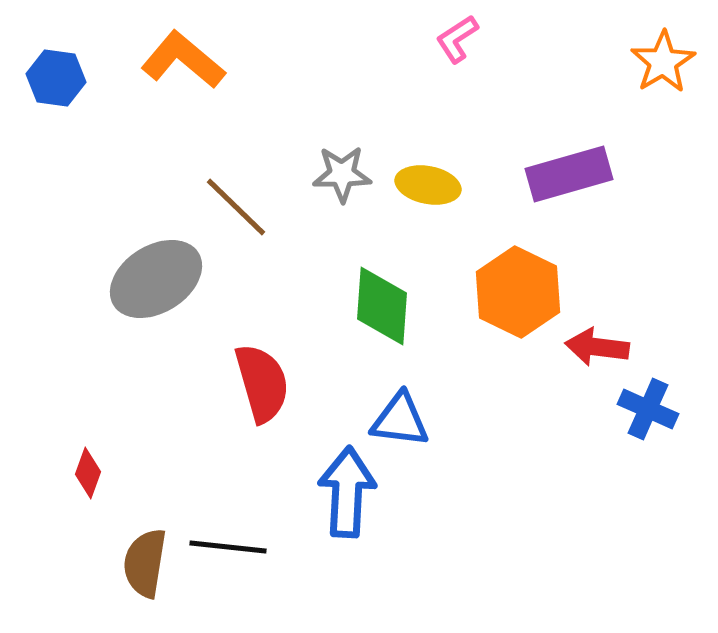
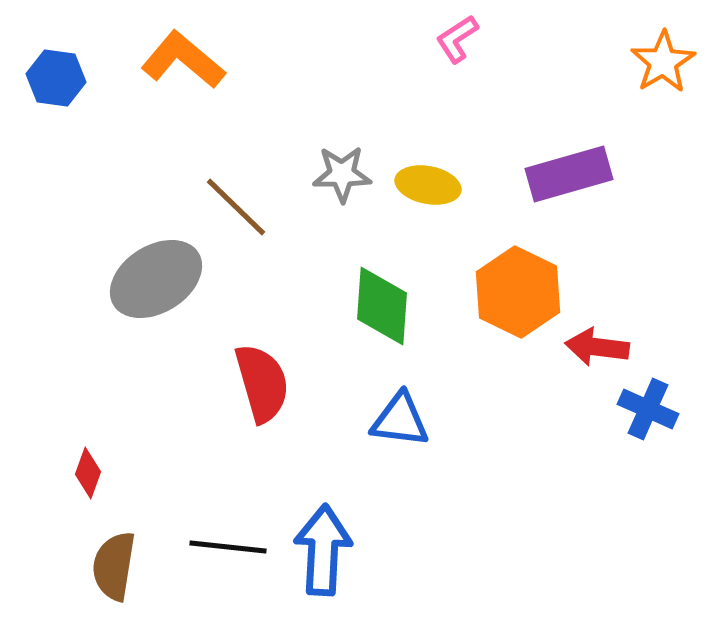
blue arrow: moved 24 px left, 58 px down
brown semicircle: moved 31 px left, 3 px down
